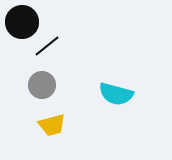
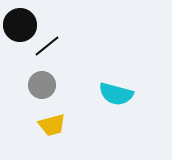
black circle: moved 2 px left, 3 px down
